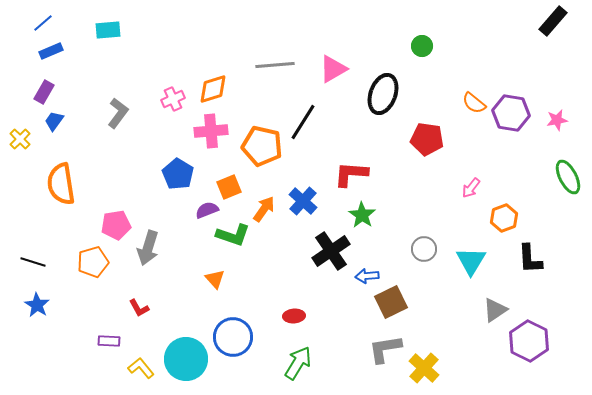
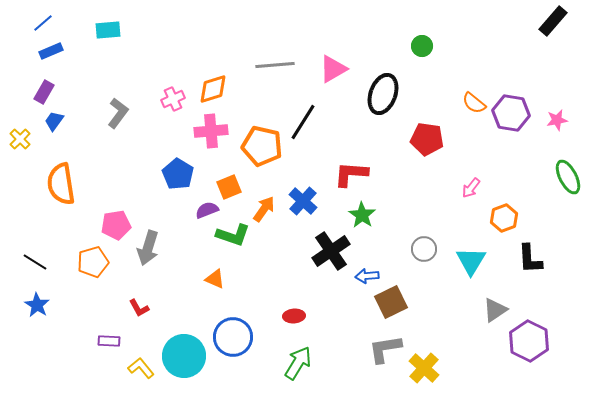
black line at (33, 262): moved 2 px right; rotated 15 degrees clockwise
orange triangle at (215, 279): rotated 25 degrees counterclockwise
cyan circle at (186, 359): moved 2 px left, 3 px up
